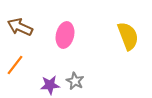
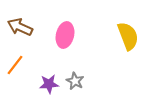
purple star: moved 1 px left, 1 px up
